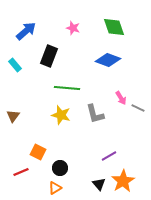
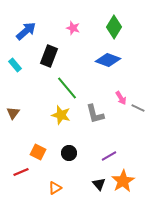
green diamond: rotated 50 degrees clockwise
green line: rotated 45 degrees clockwise
brown triangle: moved 3 px up
black circle: moved 9 px right, 15 px up
